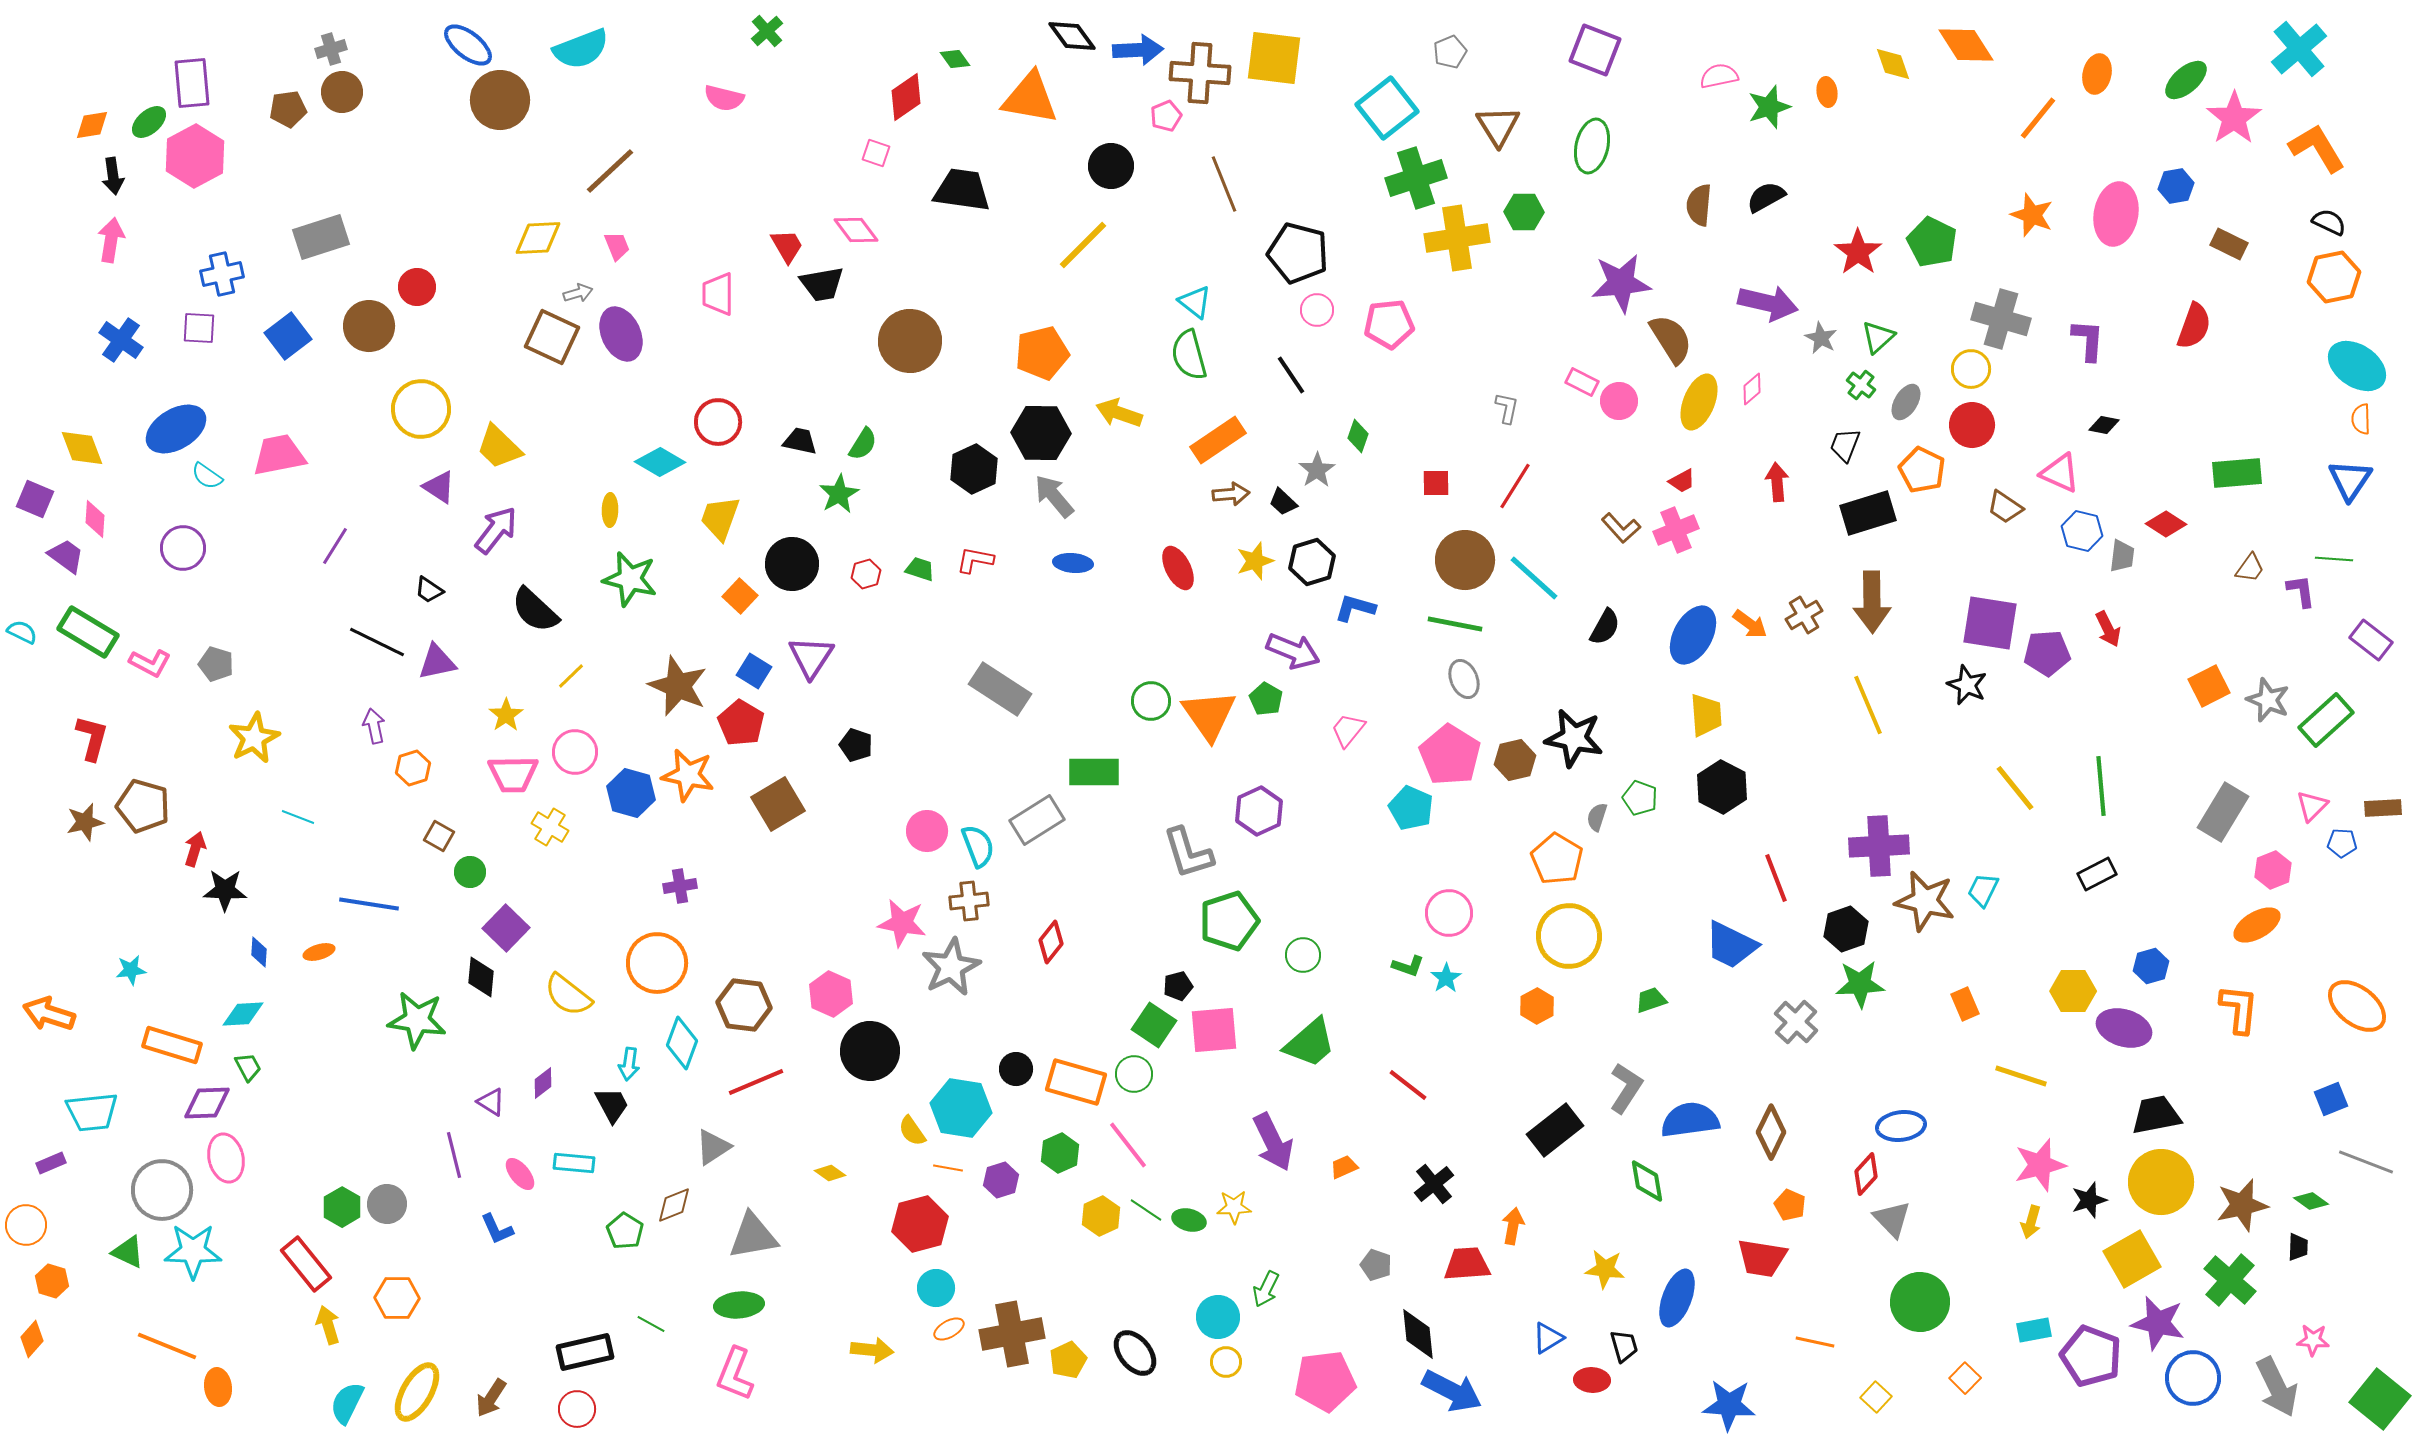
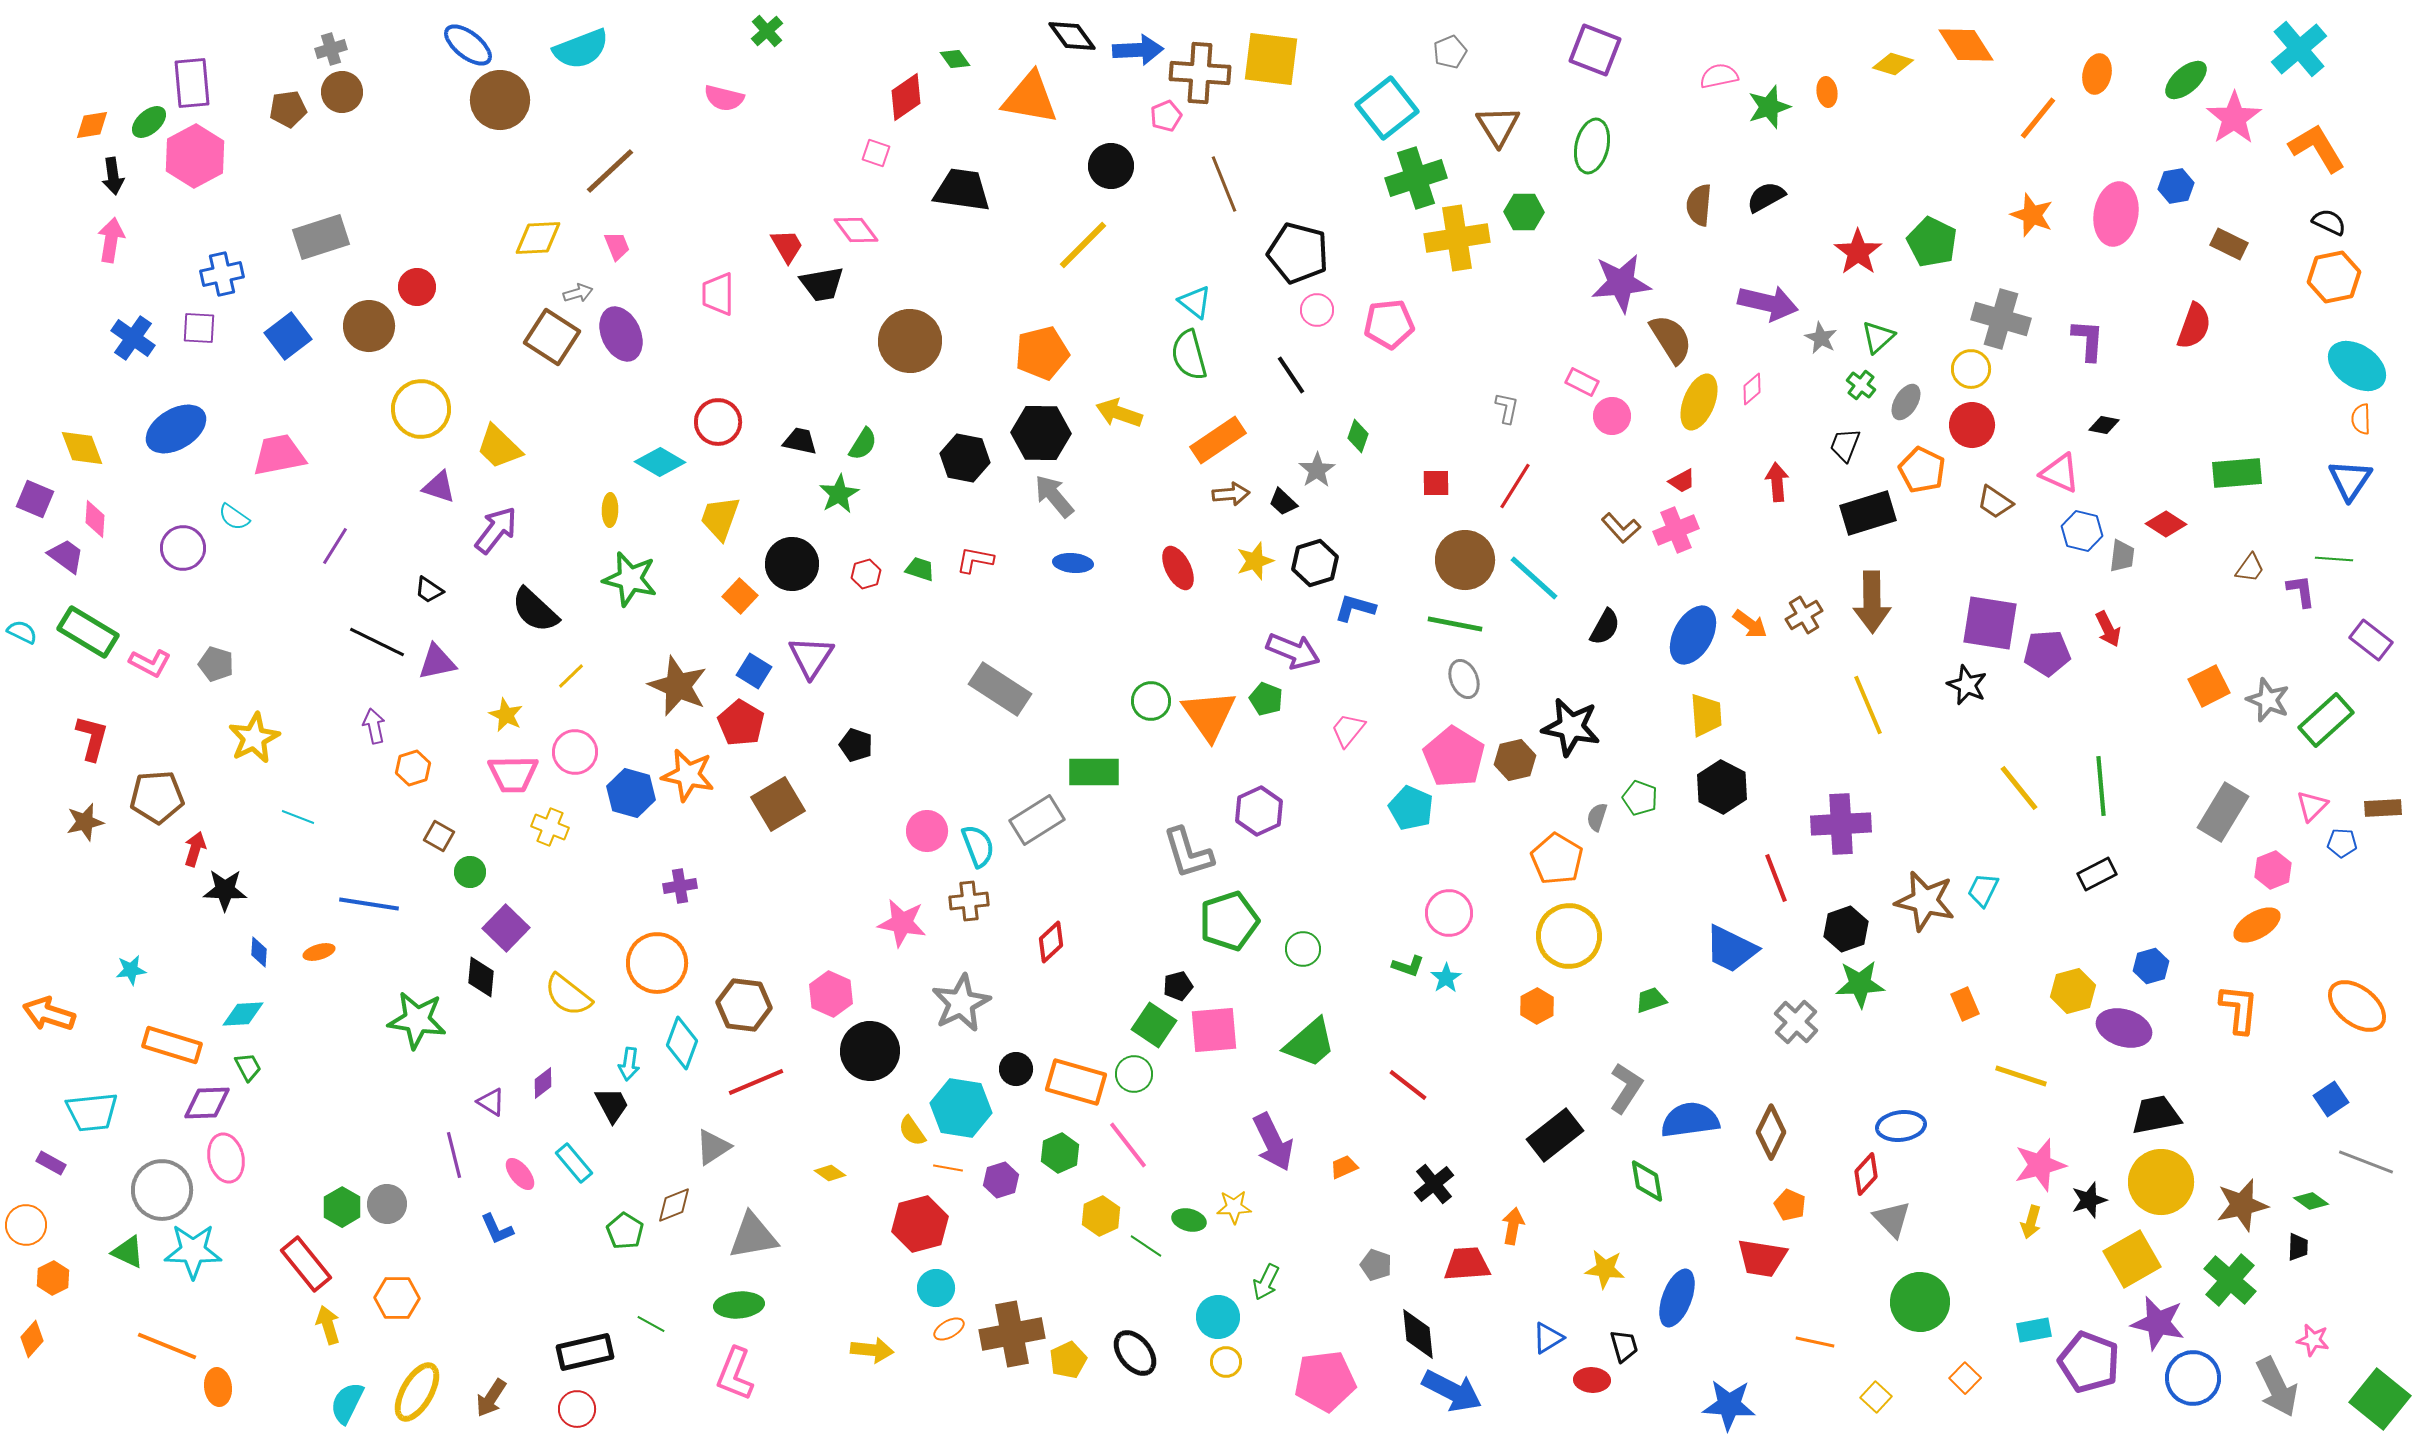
yellow square at (1274, 58): moved 3 px left, 1 px down
yellow diamond at (1893, 64): rotated 54 degrees counterclockwise
brown square at (552, 337): rotated 8 degrees clockwise
blue cross at (121, 340): moved 12 px right, 2 px up
pink circle at (1619, 401): moved 7 px left, 15 px down
black hexagon at (974, 469): moved 9 px left, 11 px up; rotated 24 degrees counterclockwise
cyan semicircle at (207, 476): moved 27 px right, 41 px down
purple triangle at (439, 487): rotated 15 degrees counterclockwise
brown trapezoid at (2005, 507): moved 10 px left, 5 px up
black hexagon at (1312, 562): moved 3 px right, 1 px down
green pentagon at (1266, 699): rotated 8 degrees counterclockwise
yellow star at (506, 715): rotated 12 degrees counterclockwise
black star at (1574, 738): moved 3 px left, 11 px up
pink pentagon at (1450, 755): moved 4 px right, 2 px down
yellow line at (2015, 788): moved 4 px right
brown pentagon at (143, 806): moved 14 px right, 9 px up; rotated 20 degrees counterclockwise
yellow cross at (550, 827): rotated 9 degrees counterclockwise
purple cross at (1879, 846): moved 38 px left, 22 px up
red diamond at (1051, 942): rotated 9 degrees clockwise
blue trapezoid at (1731, 945): moved 4 px down
green circle at (1303, 955): moved 6 px up
gray star at (951, 967): moved 10 px right, 36 px down
yellow hexagon at (2073, 991): rotated 15 degrees counterclockwise
blue square at (2331, 1099): rotated 12 degrees counterclockwise
black rectangle at (1555, 1130): moved 5 px down
purple rectangle at (51, 1163): rotated 52 degrees clockwise
cyan rectangle at (574, 1163): rotated 45 degrees clockwise
green line at (1146, 1210): moved 36 px down
orange hexagon at (52, 1281): moved 1 px right, 3 px up; rotated 16 degrees clockwise
green arrow at (1266, 1289): moved 7 px up
pink star at (2313, 1340): rotated 8 degrees clockwise
purple pentagon at (2091, 1356): moved 2 px left, 6 px down
